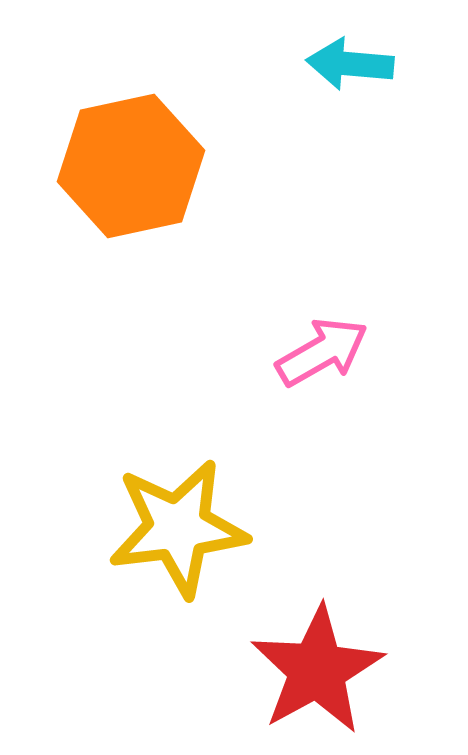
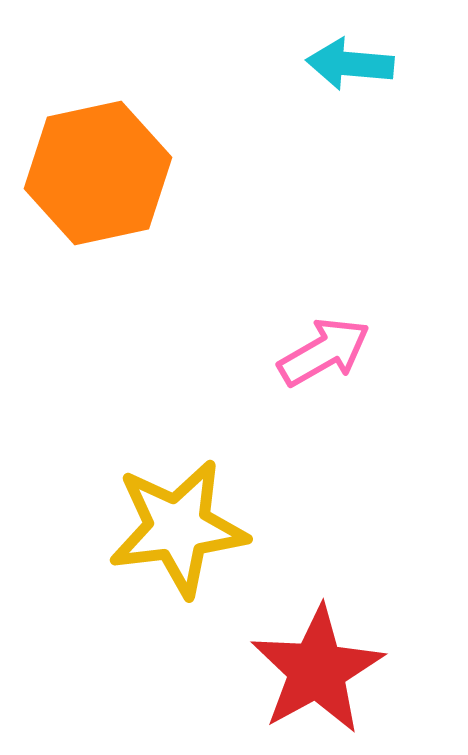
orange hexagon: moved 33 px left, 7 px down
pink arrow: moved 2 px right
